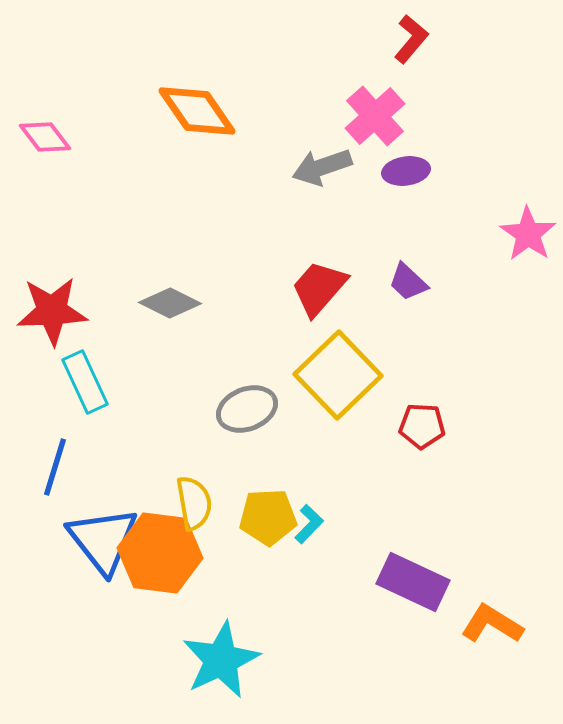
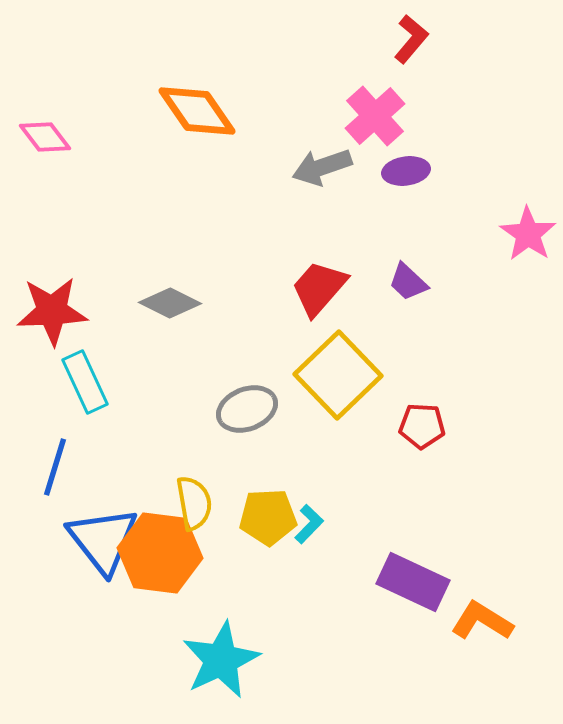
orange L-shape: moved 10 px left, 3 px up
